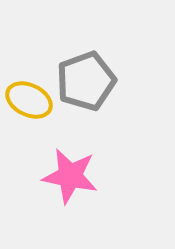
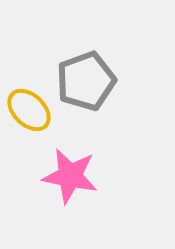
yellow ellipse: moved 10 px down; rotated 18 degrees clockwise
